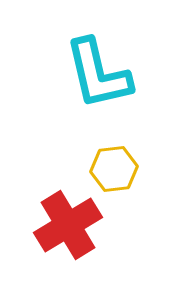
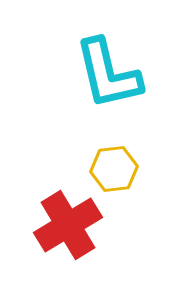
cyan L-shape: moved 10 px right
